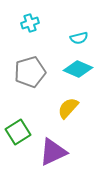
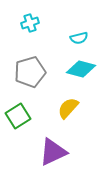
cyan diamond: moved 3 px right; rotated 8 degrees counterclockwise
green square: moved 16 px up
